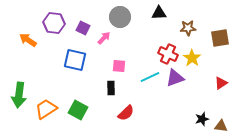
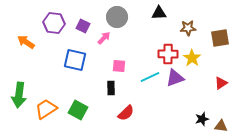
gray circle: moved 3 px left
purple square: moved 2 px up
orange arrow: moved 2 px left, 2 px down
red cross: rotated 24 degrees counterclockwise
